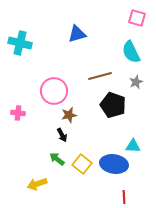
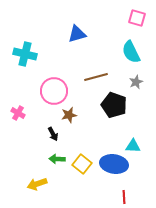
cyan cross: moved 5 px right, 11 px down
brown line: moved 4 px left, 1 px down
black pentagon: moved 1 px right
pink cross: rotated 24 degrees clockwise
black arrow: moved 9 px left, 1 px up
green arrow: rotated 35 degrees counterclockwise
